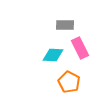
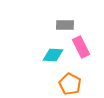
pink rectangle: moved 1 px right, 1 px up
orange pentagon: moved 1 px right, 2 px down
